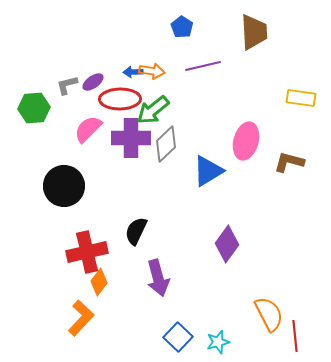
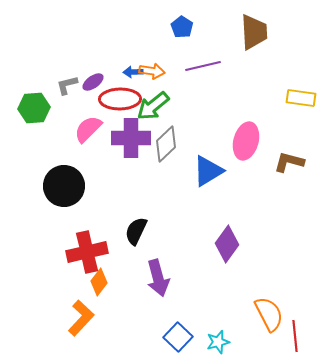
green arrow: moved 4 px up
